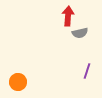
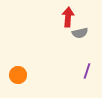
red arrow: moved 1 px down
orange circle: moved 7 px up
